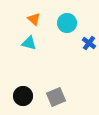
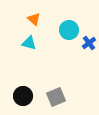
cyan circle: moved 2 px right, 7 px down
blue cross: rotated 16 degrees clockwise
